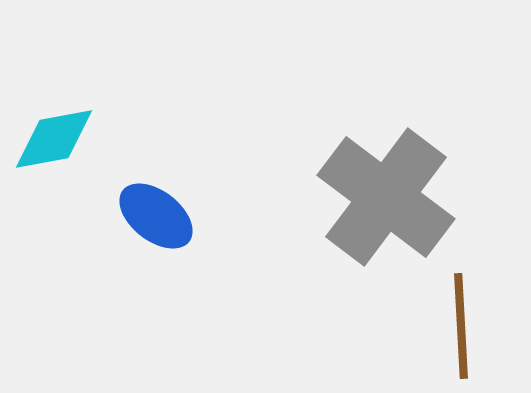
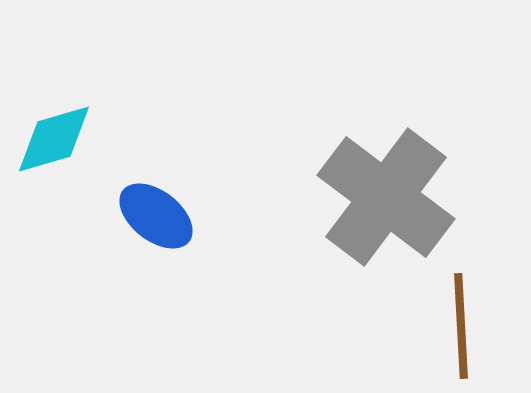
cyan diamond: rotated 6 degrees counterclockwise
